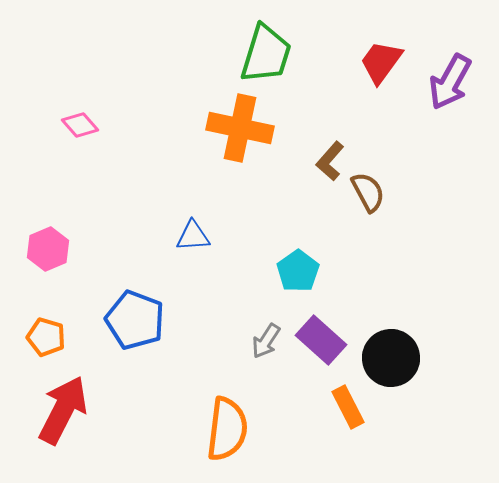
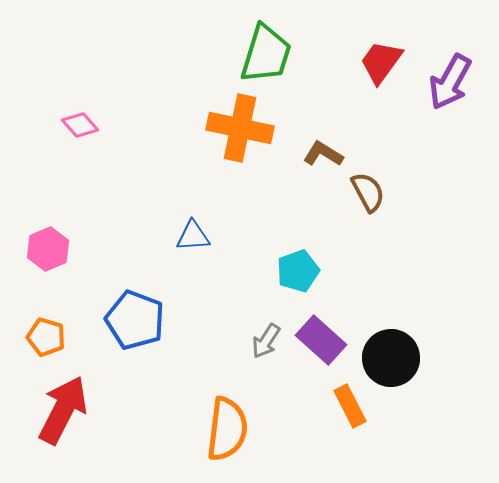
brown L-shape: moved 7 px left, 7 px up; rotated 81 degrees clockwise
cyan pentagon: rotated 15 degrees clockwise
orange rectangle: moved 2 px right, 1 px up
